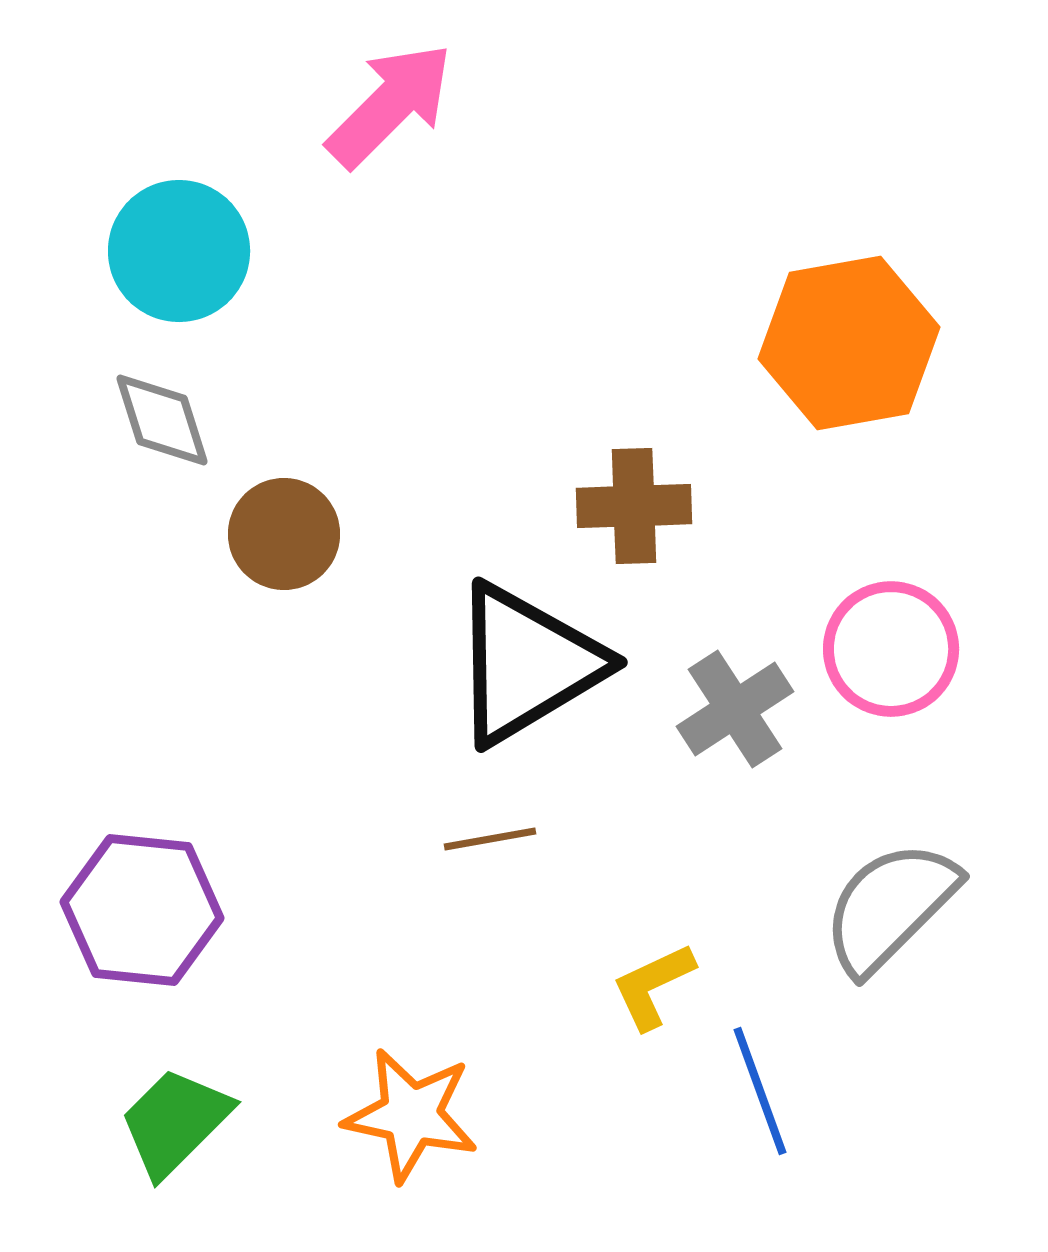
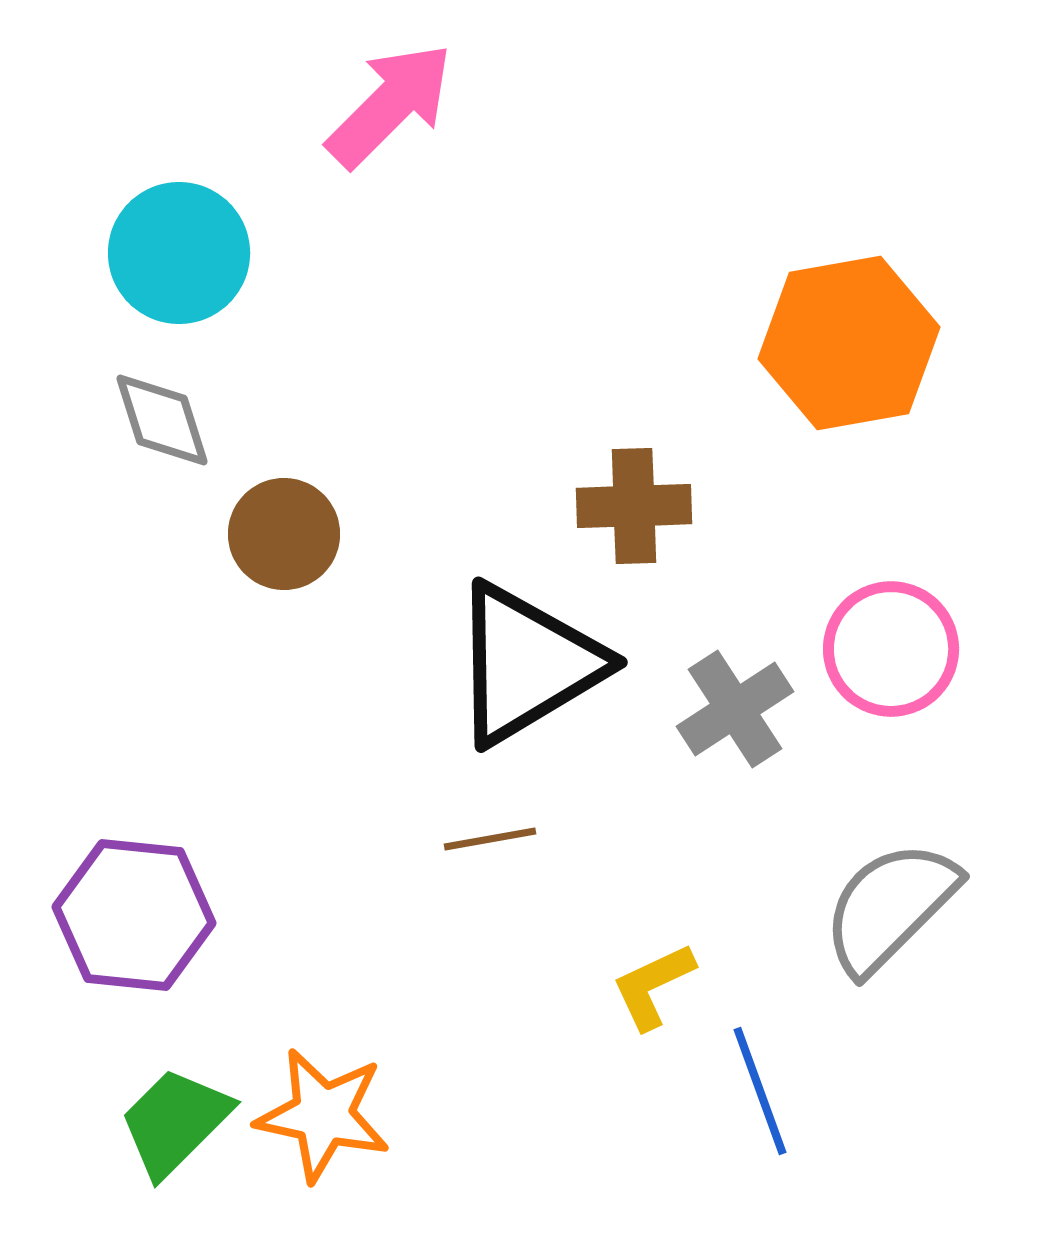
cyan circle: moved 2 px down
purple hexagon: moved 8 px left, 5 px down
orange star: moved 88 px left
